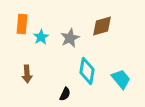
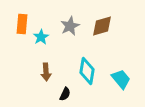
gray star: moved 12 px up
brown arrow: moved 19 px right, 2 px up
